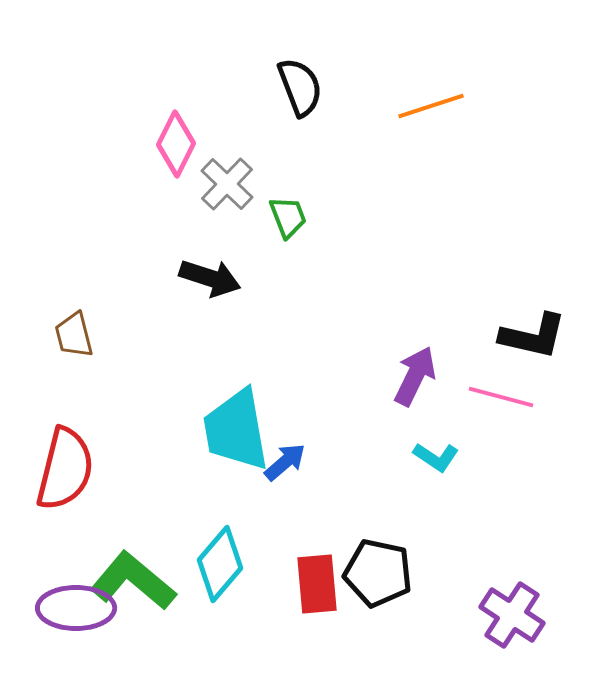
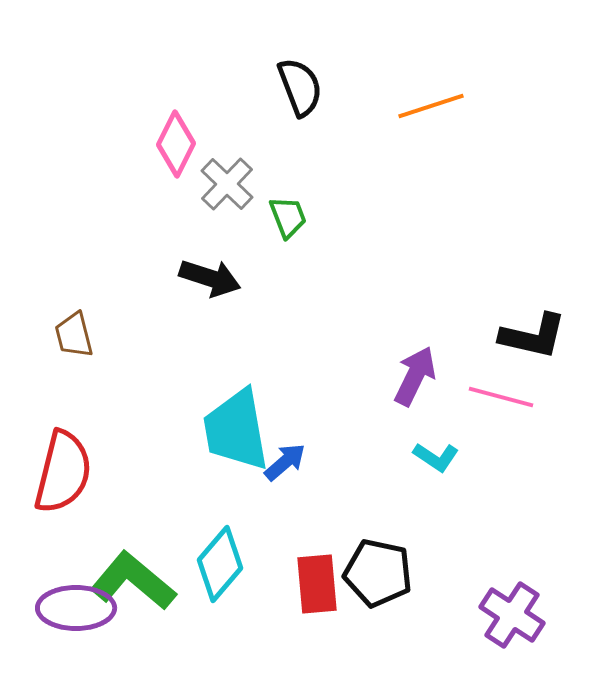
red semicircle: moved 2 px left, 3 px down
